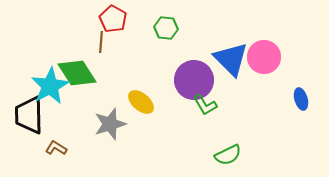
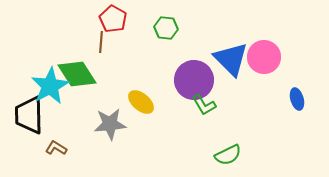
green diamond: moved 1 px down
blue ellipse: moved 4 px left
green L-shape: moved 1 px left
gray star: rotated 12 degrees clockwise
